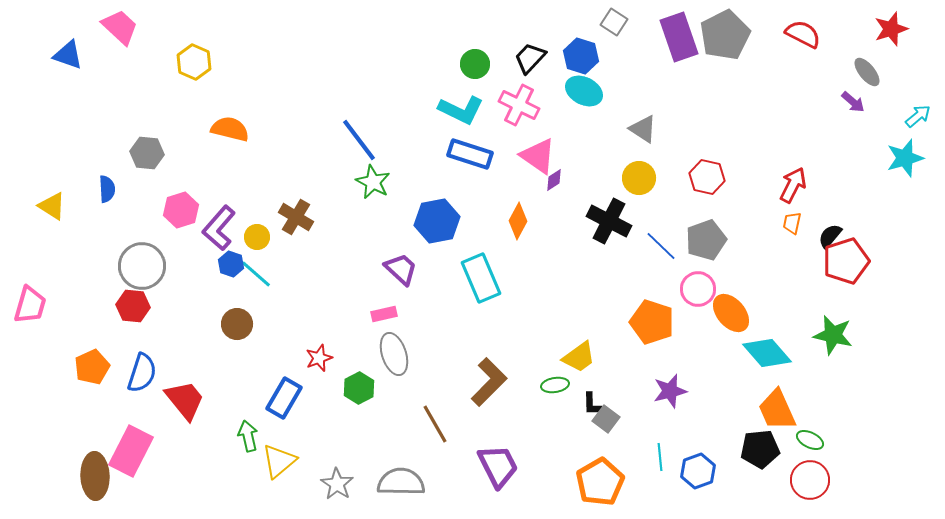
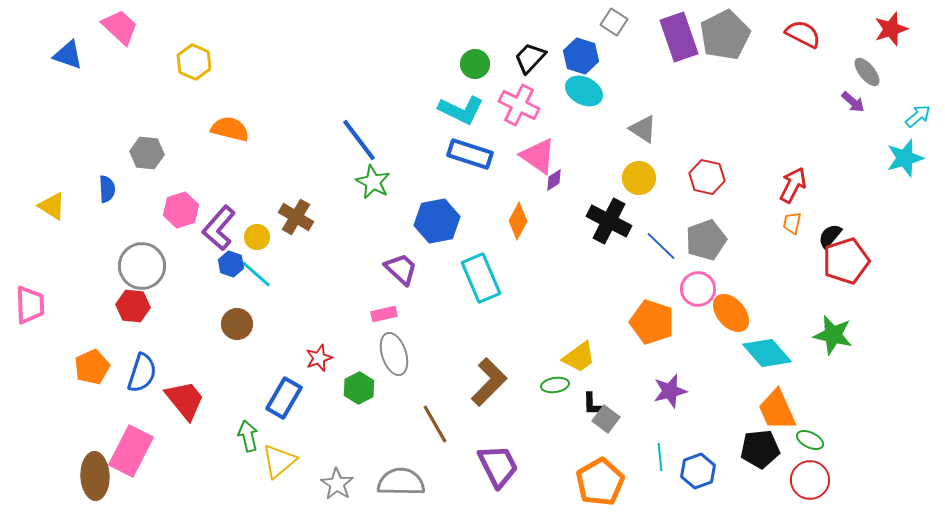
pink trapezoid at (30, 305): rotated 18 degrees counterclockwise
